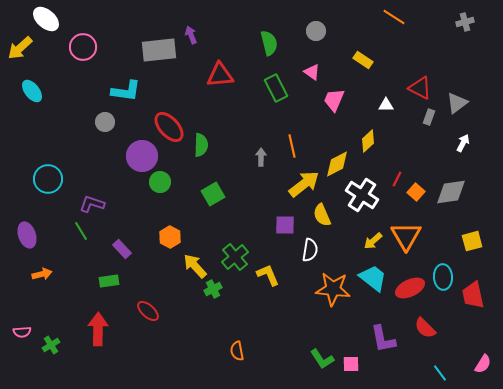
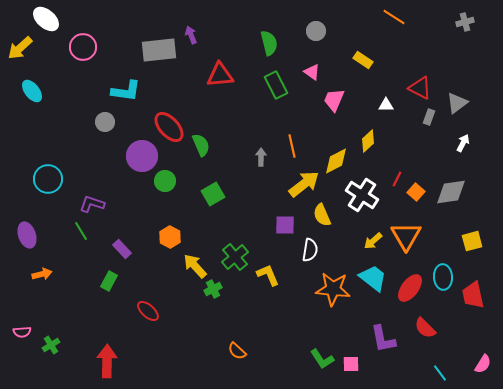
green rectangle at (276, 88): moved 3 px up
green semicircle at (201, 145): rotated 25 degrees counterclockwise
yellow diamond at (337, 164): moved 1 px left, 3 px up
green circle at (160, 182): moved 5 px right, 1 px up
green rectangle at (109, 281): rotated 54 degrees counterclockwise
red ellipse at (410, 288): rotated 28 degrees counterclockwise
red arrow at (98, 329): moved 9 px right, 32 px down
orange semicircle at (237, 351): rotated 36 degrees counterclockwise
